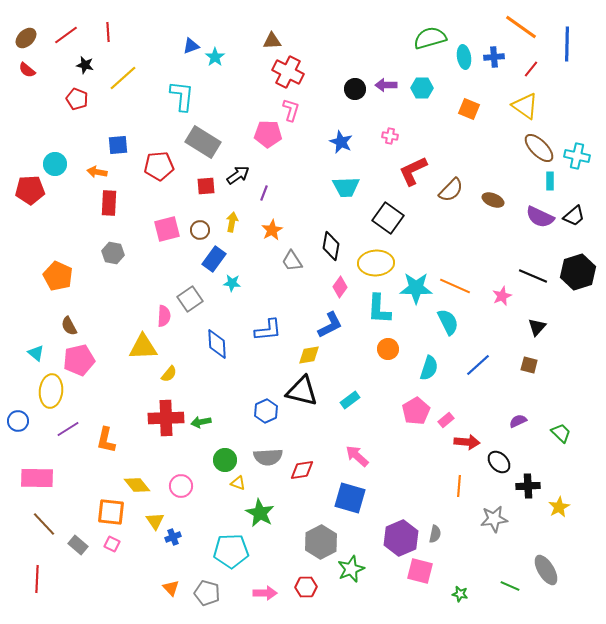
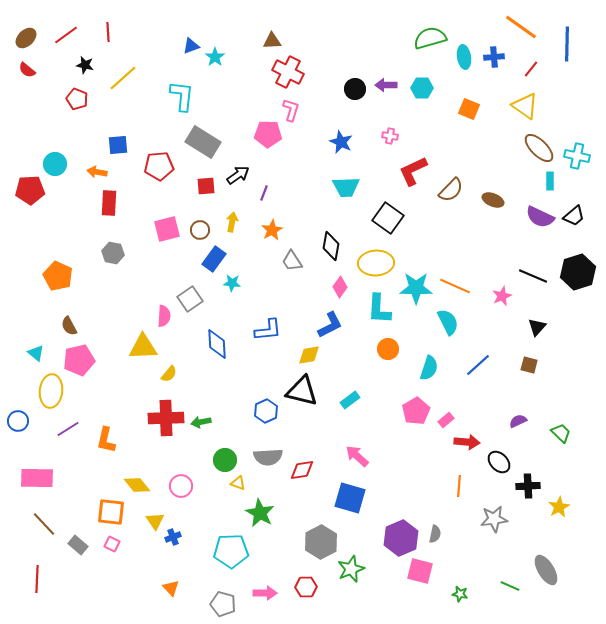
gray pentagon at (207, 593): moved 16 px right, 11 px down
